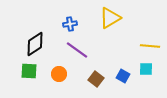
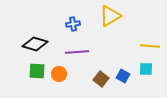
yellow triangle: moved 2 px up
blue cross: moved 3 px right
black diamond: rotated 50 degrees clockwise
purple line: moved 2 px down; rotated 40 degrees counterclockwise
green square: moved 8 px right
brown square: moved 5 px right
